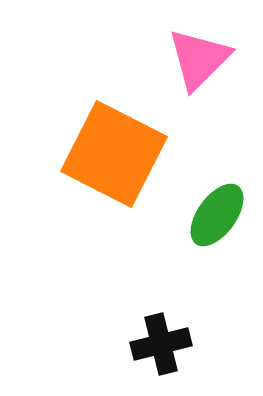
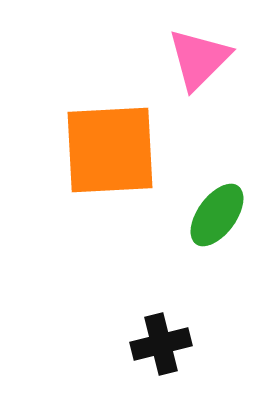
orange square: moved 4 px left, 4 px up; rotated 30 degrees counterclockwise
